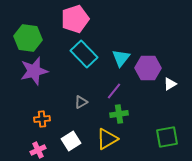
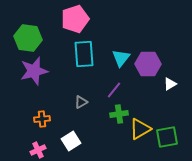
cyan rectangle: rotated 40 degrees clockwise
purple hexagon: moved 4 px up
purple line: moved 1 px up
yellow triangle: moved 33 px right, 10 px up
